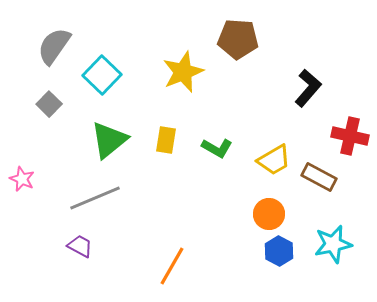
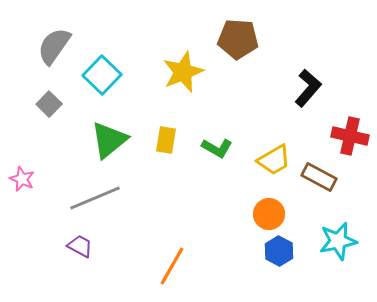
cyan star: moved 5 px right, 3 px up
